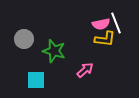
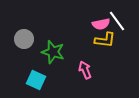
white line: moved 1 px right, 2 px up; rotated 15 degrees counterclockwise
yellow L-shape: moved 1 px down
green star: moved 1 px left, 1 px down
pink arrow: rotated 72 degrees counterclockwise
cyan square: rotated 24 degrees clockwise
